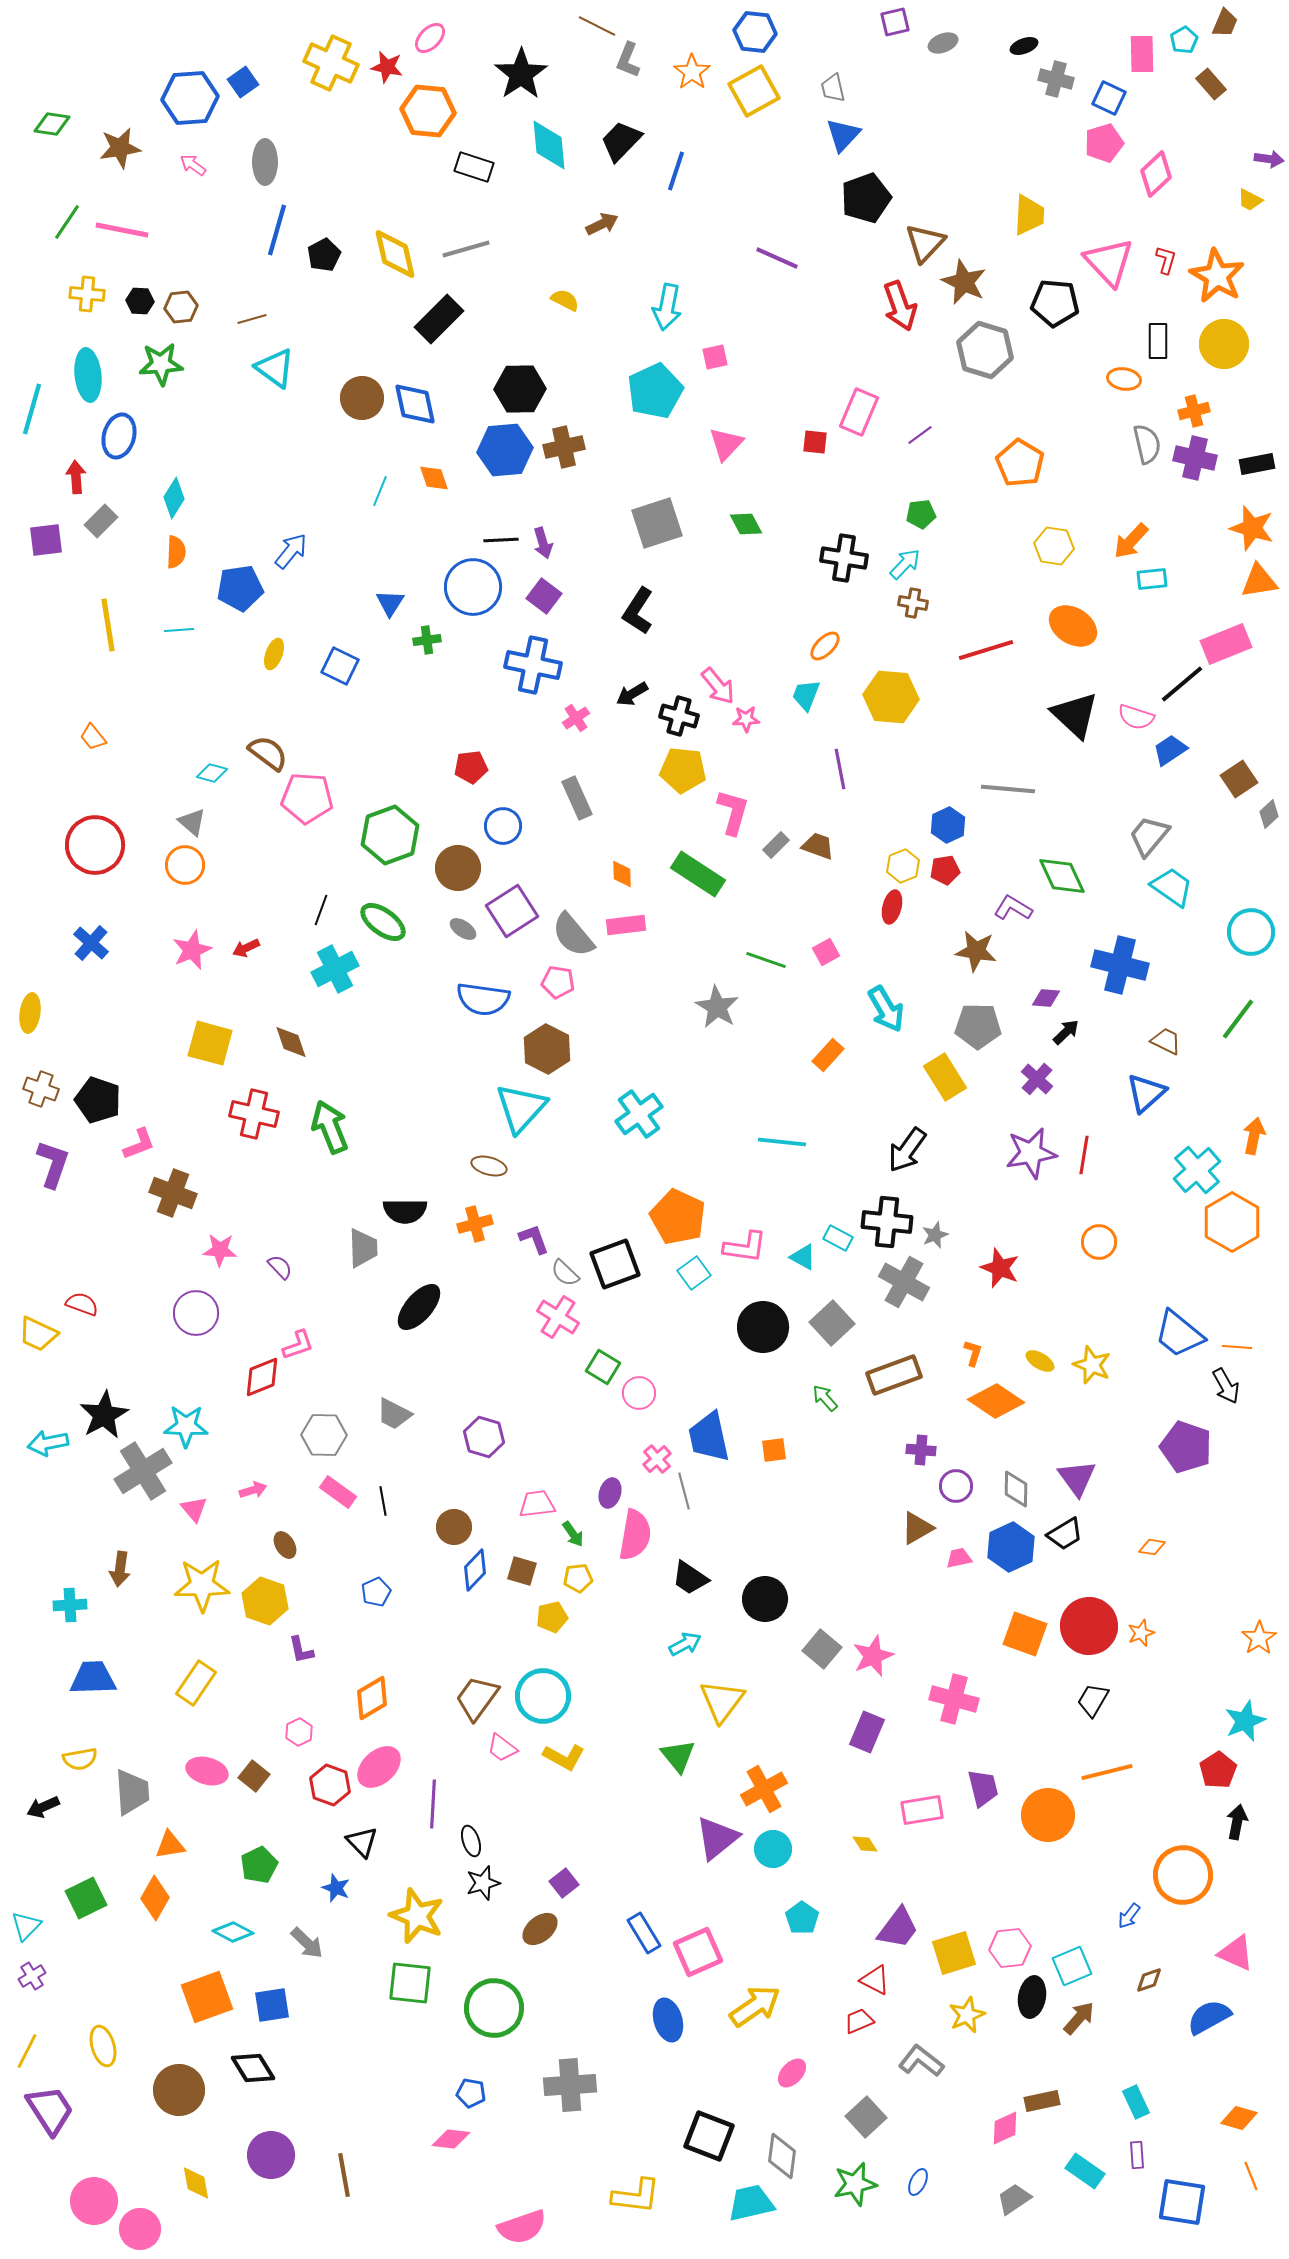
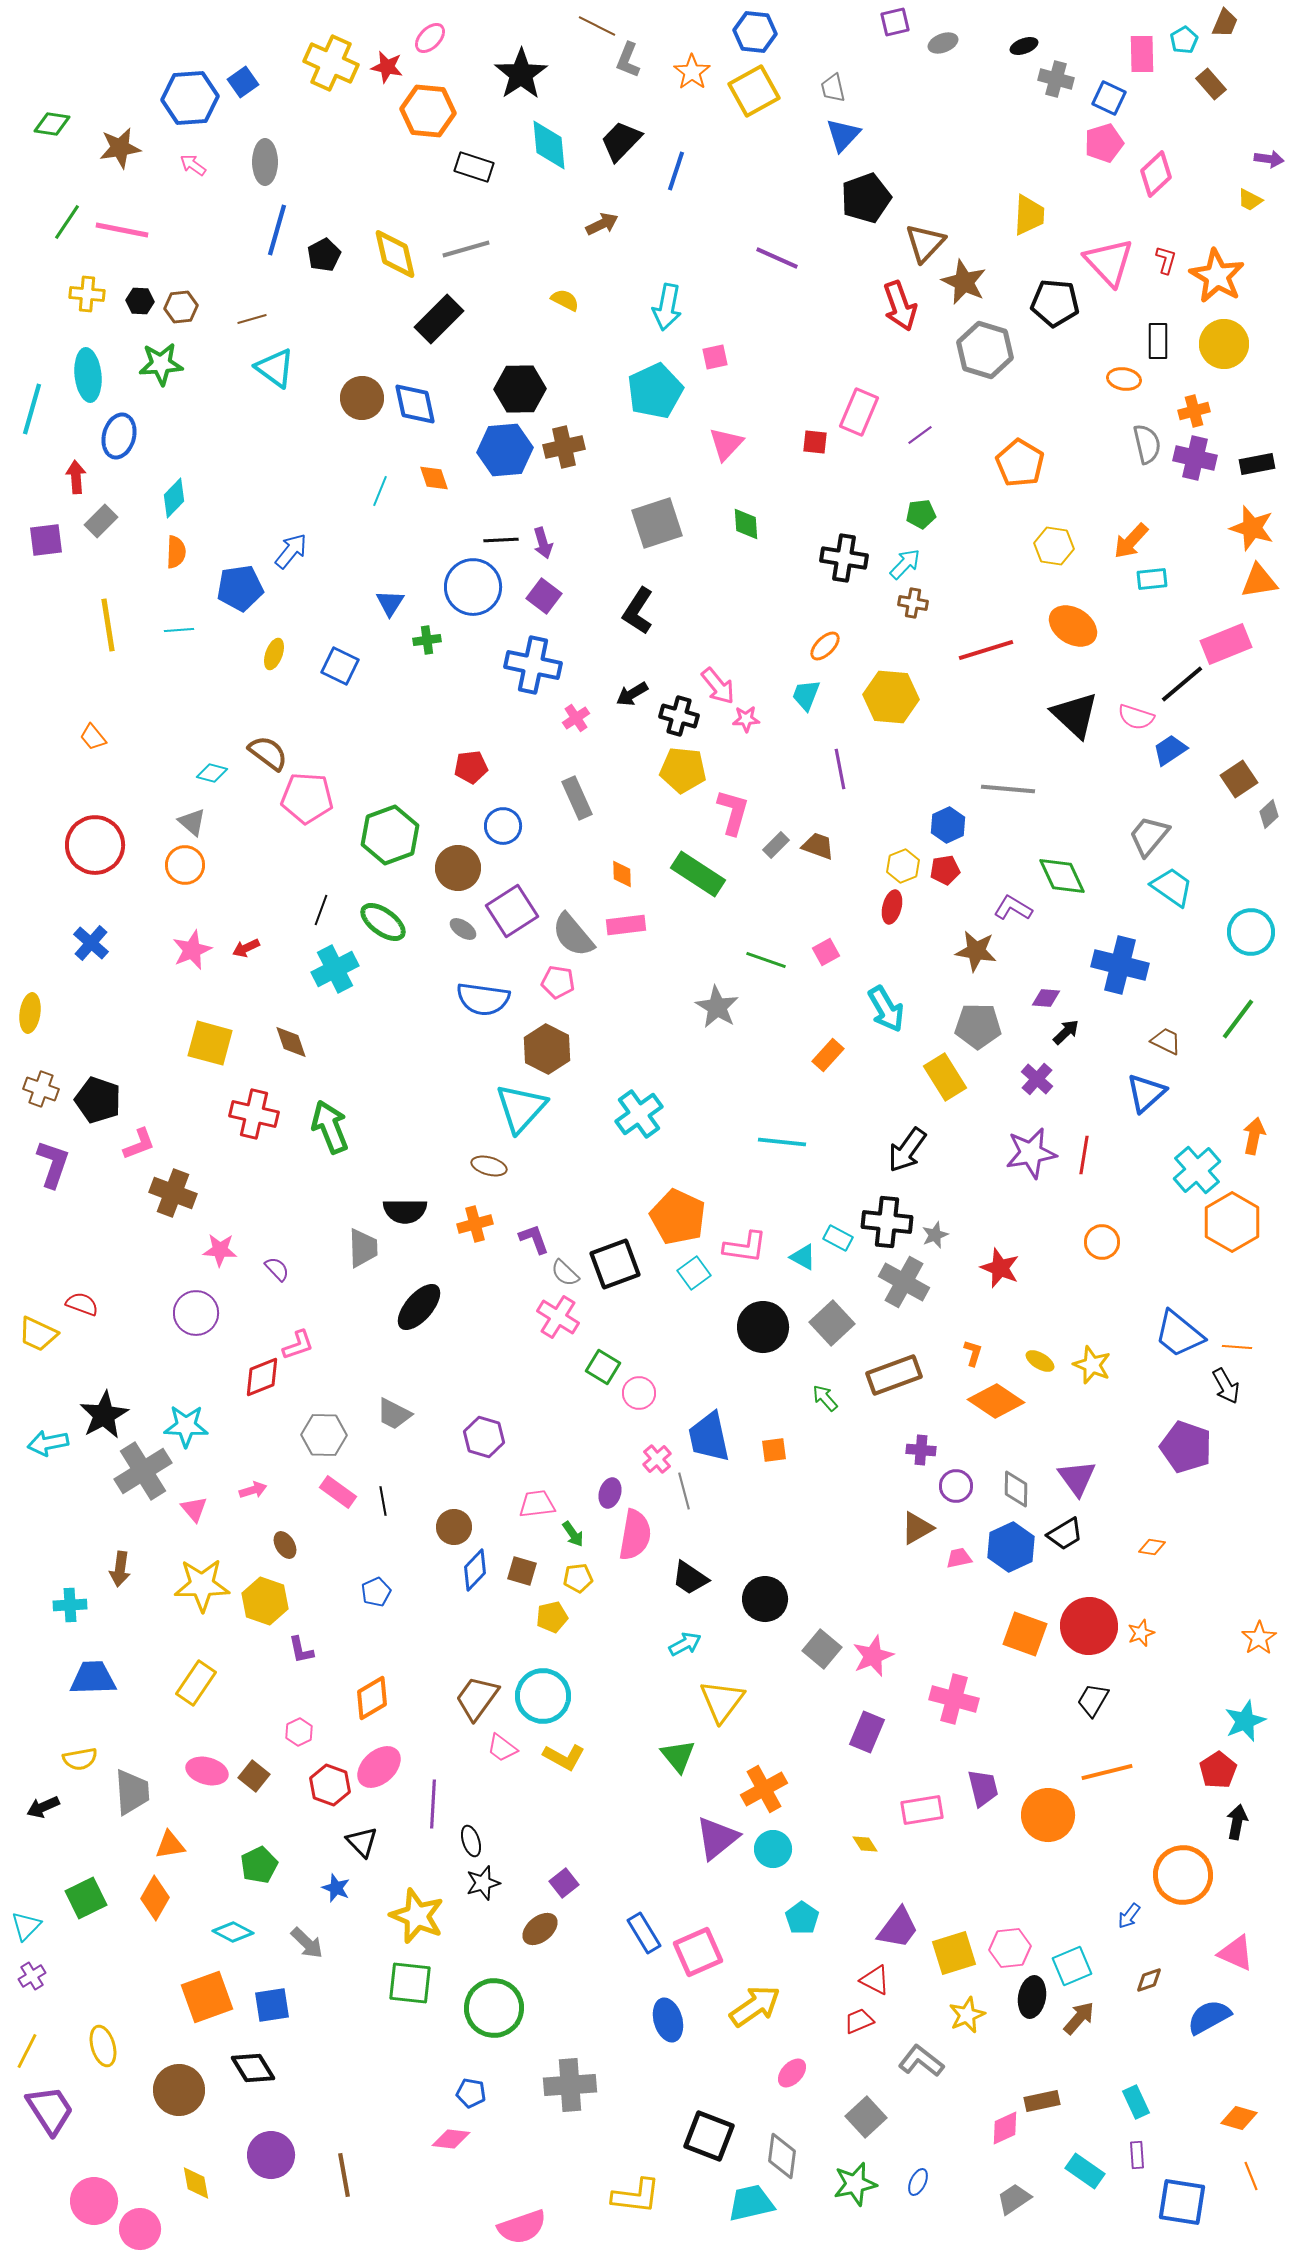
cyan diamond at (174, 498): rotated 12 degrees clockwise
green diamond at (746, 524): rotated 24 degrees clockwise
orange circle at (1099, 1242): moved 3 px right
purple semicircle at (280, 1267): moved 3 px left, 2 px down
